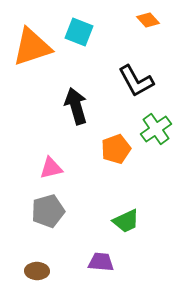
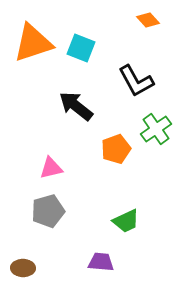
cyan square: moved 2 px right, 16 px down
orange triangle: moved 1 px right, 4 px up
black arrow: rotated 36 degrees counterclockwise
brown ellipse: moved 14 px left, 3 px up
